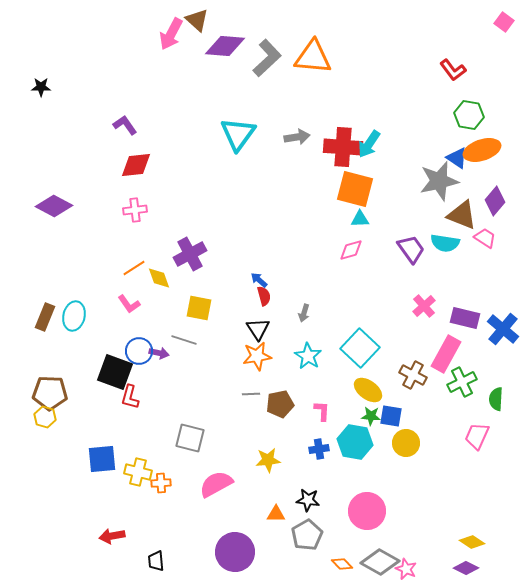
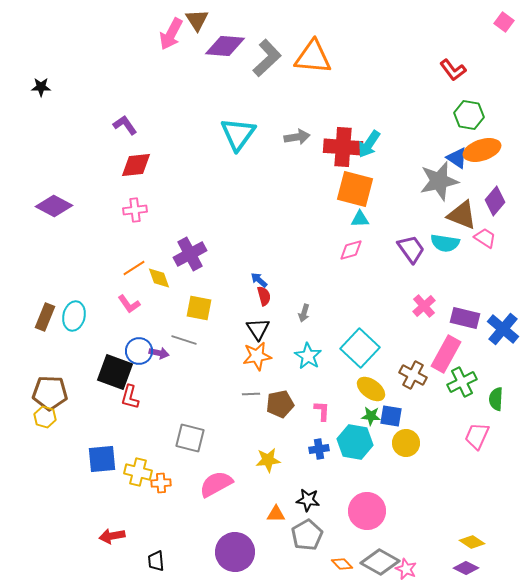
brown triangle at (197, 20): rotated 15 degrees clockwise
yellow ellipse at (368, 390): moved 3 px right, 1 px up
